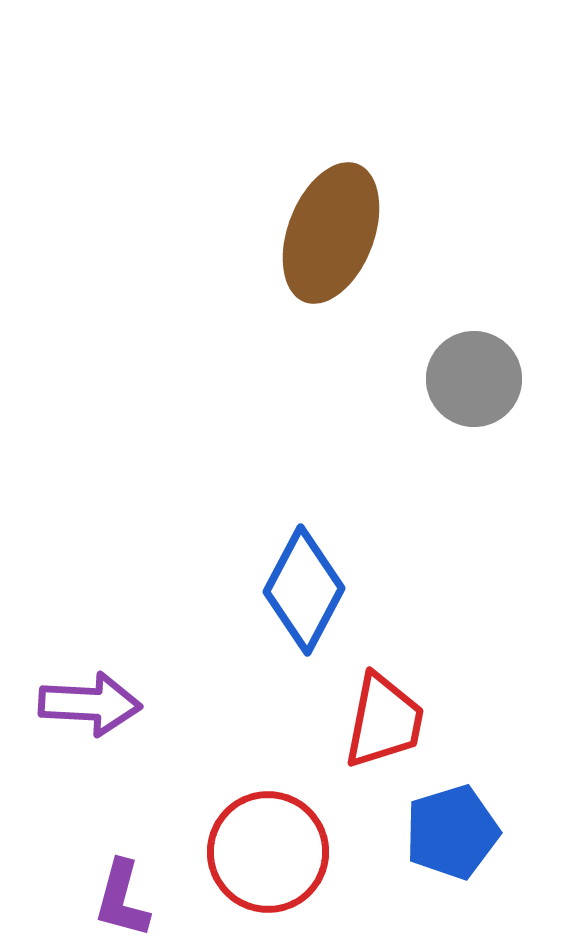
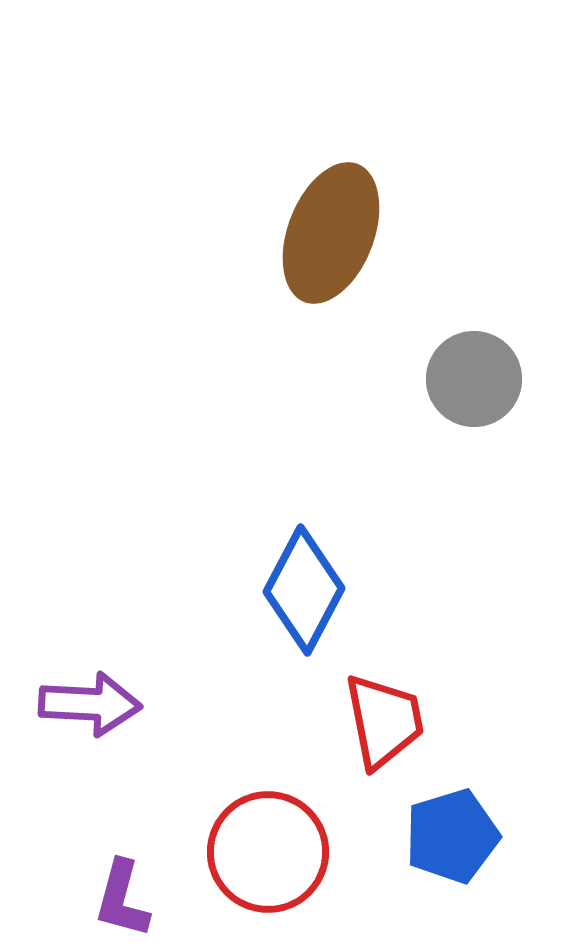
red trapezoid: rotated 22 degrees counterclockwise
blue pentagon: moved 4 px down
